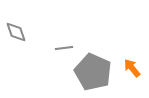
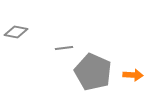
gray diamond: rotated 60 degrees counterclockwise
orange arrow: moved 1 px right, 7 px down; rotated 132 degrees clockwise
